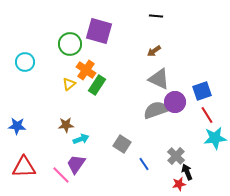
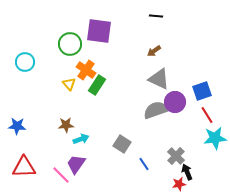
purple square: rotated 8 degrees counterclockwise
yellow triangle: rotated 32 degrees counterclockwise
